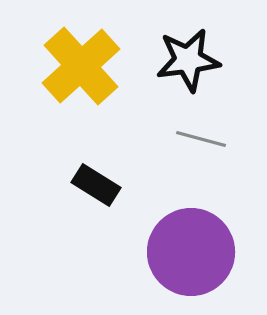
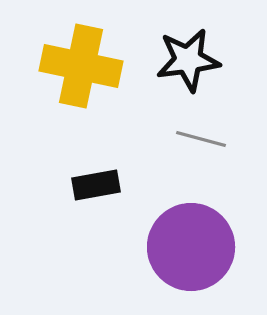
yellow cross: rotated 36 degrees counterclockwise
black rectangle: rotated 42 degrees counterclockwise
purple circle: moved 5 px up
